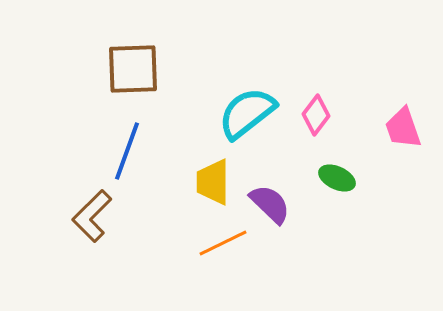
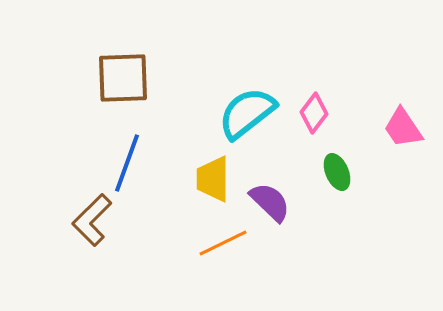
brown square: moved 10 px left, 9 px down
pink diamond: moved 2 px left, 2 px up
pink trapezoid: rotated 15 degrees counterclockwise
blue line: moved 12 px down
green ellipse: moved 6 px up; rotated 42 degrees clockwise
yellow trapezoid: moved 3 px up
purple semicircle: moved 2 px up
brown L-shape: moved 4 px down
